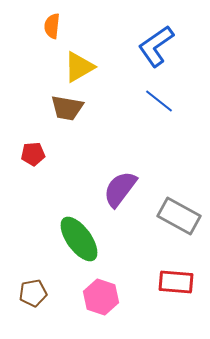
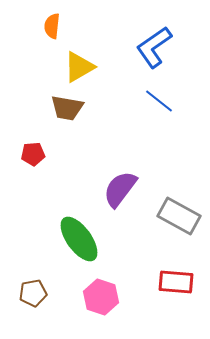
blue L-shape: moved 2 px left, 1 px down
